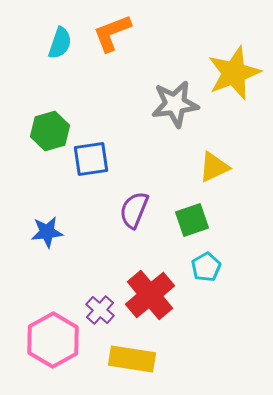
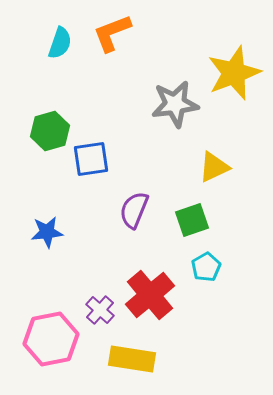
pink hexagon: moved 2 px left, 1 px up; rotated 18 degrees clockwise
